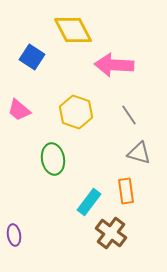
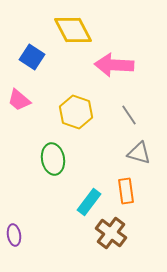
pink trapezoid: moved 10 px up
